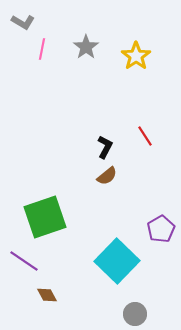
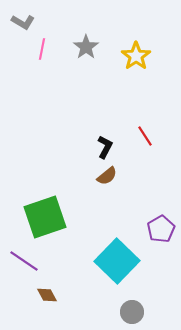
gray circle: moved 3 px left, 2 px up
